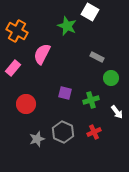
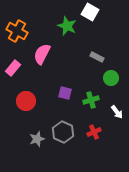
red circle: moved 3 px up
